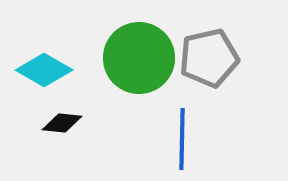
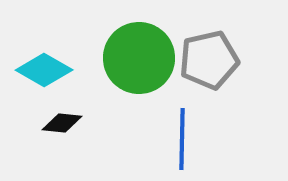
gray pentagon: moved 2 px down
